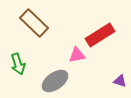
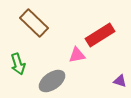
gray ellipse: moved 3 px left
